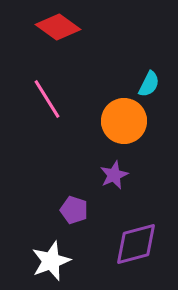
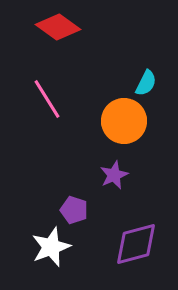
cyan semicircle: moved 3 px left, 1 px up
white star: moved 14 px up
